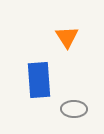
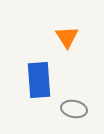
gray ellipse: rotated 10 degrees clockwise
